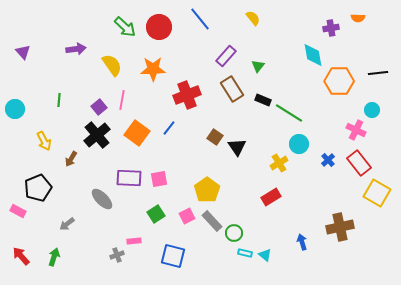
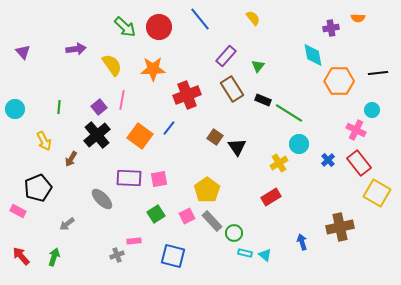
green line at (59, 100): moved 7 px down
orange square at (137, 133): moved 3 px right, 3 px down
